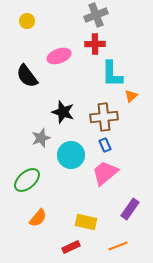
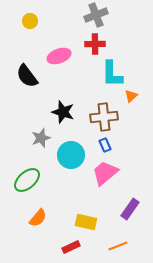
yellow circle: moved 3 px right
